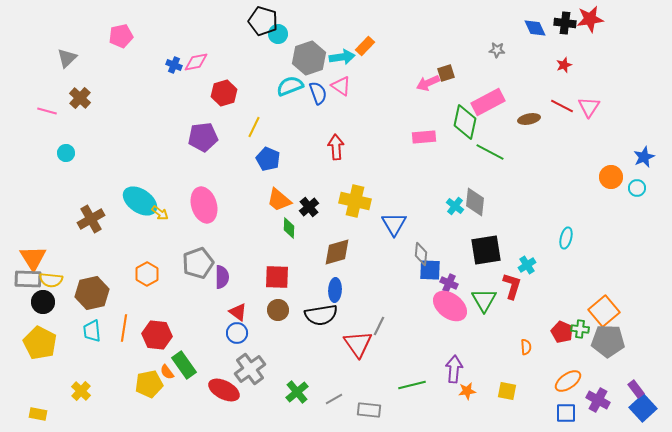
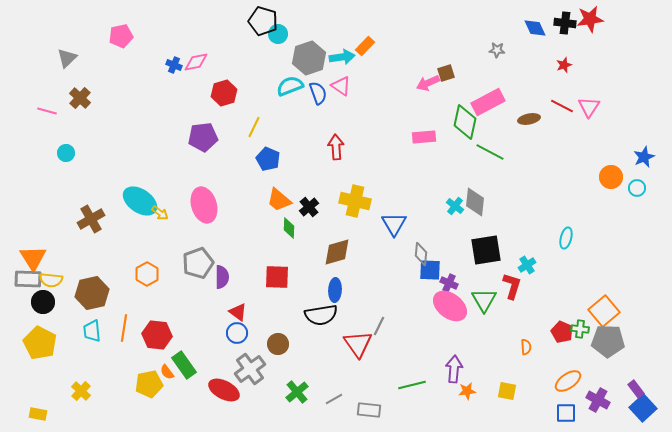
brown circle at (278, 310): moved 34 px down
